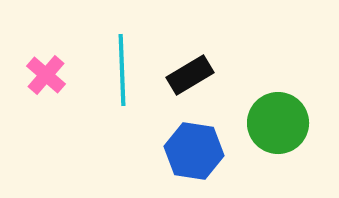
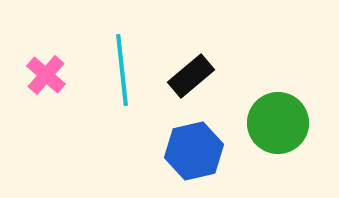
cyan line: rotated 4 degrees counterclockwise
black rectangle: moved 1 px right, 1 px down; rotated 9 degrees counterclockwise
blue hexagon: rotated 22 degrees counterclockwise
